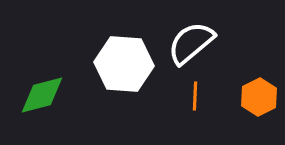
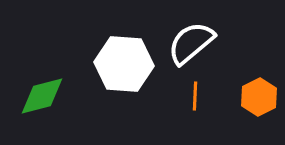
green diamond: moved 1 px down
